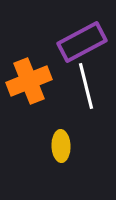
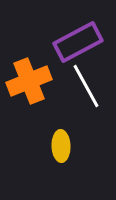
purple rectangle: moved 4 px left
white line: rotated 15 degrees counterclockwise
